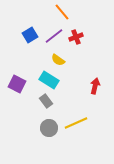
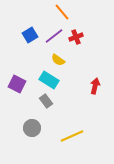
yellow line: moved 4 px left, 13 px down
gray circle: moved 17 px left
